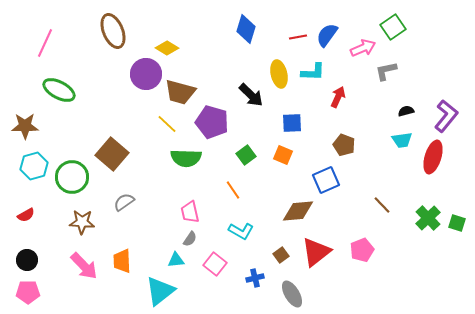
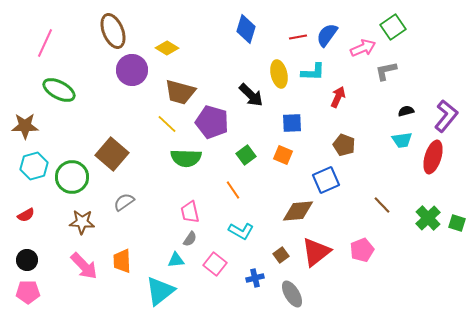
purple circle at (146, 74): moved 14 px left, 4 px up
